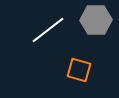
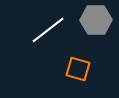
orange square: moved 1 px left, 1 px up
